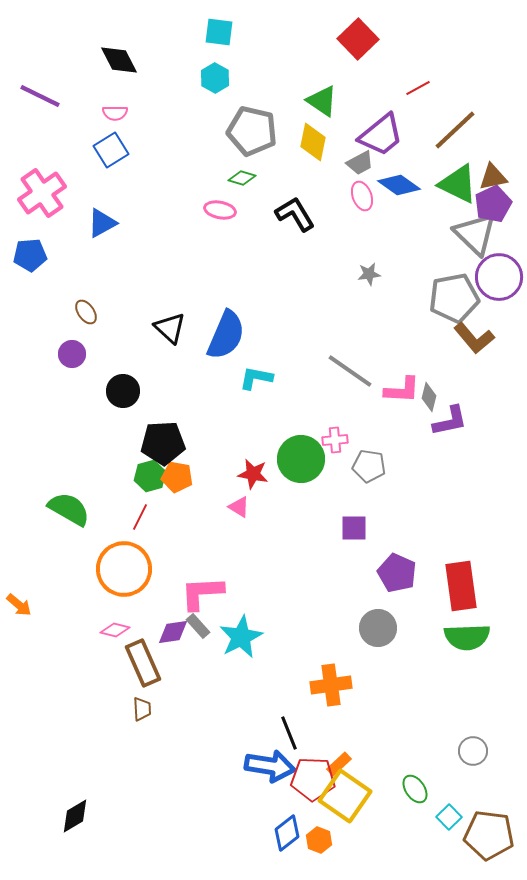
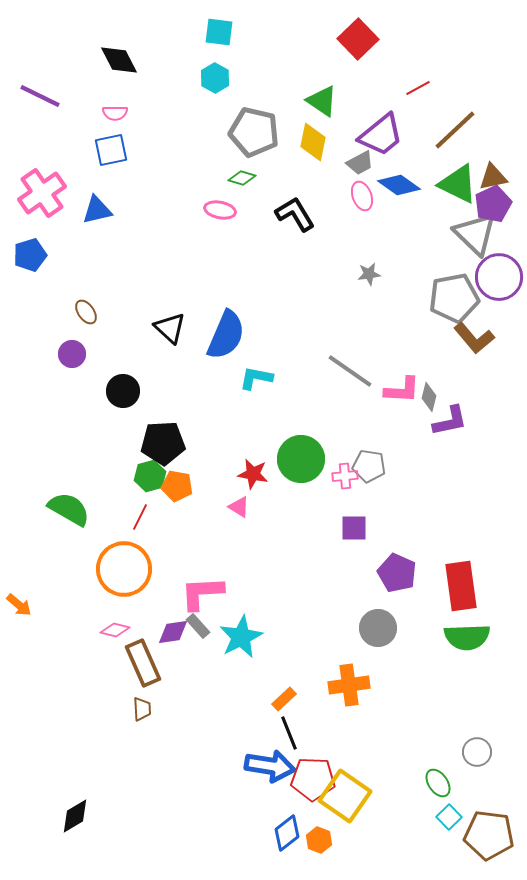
gray pentagon at (252, 131): moved 2 px right, 1 px down
blue square at (111, 150): rotated 20 degrees clockwise
blue triangle at (102, 223): moved 5 px left, 13 px up; rotated 16 degrees clockwise
blue pentagon at (30, 255): rotated 12 degrees counterclockwise
pink cross at (335, 440): moved 10 px right, 36 px down
orange pentagon at (177, 477): moved 9 px down
orange cross at (331, 685): moved 18 px right
gray circle at (473, 751): moved 4 px right, 1 px down
orange rectangle at (339, 764): moved 55 px left, 65 px up
green ellipse at (415, 789): moved 23 px right, 6 px up
